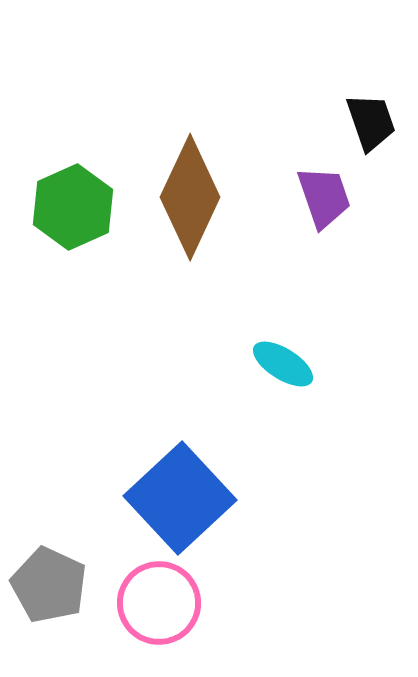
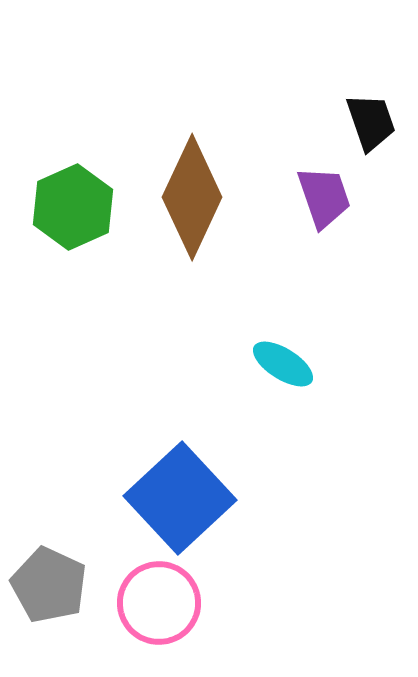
brown diamond: moved 2 px right
